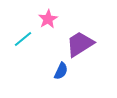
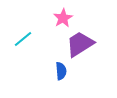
pink star: moved 15 px right, 1 px up
blue semicircle: rotated 30 degrees counterclockwise
